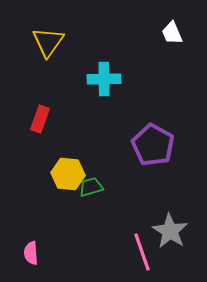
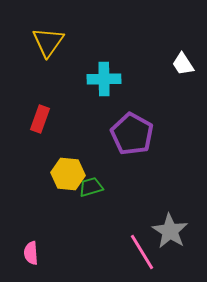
white trapezoid: moved 11 px right, 31 px down; rotated 10 degrees counterclockwise
purple pentagon: moved 21 px left, 11 px up
pink line: rotated 12 degrees counterclockwise
